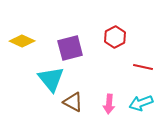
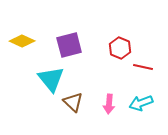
red hexagon: moved 5 px right, 11 px down; rotated 10 degrees counterclockwise
purple square: moved 1 px left, 3 px up
brown triangle: rotated 15 degrees clockwise
